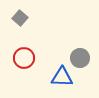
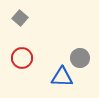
red circle: moved 2 px left
